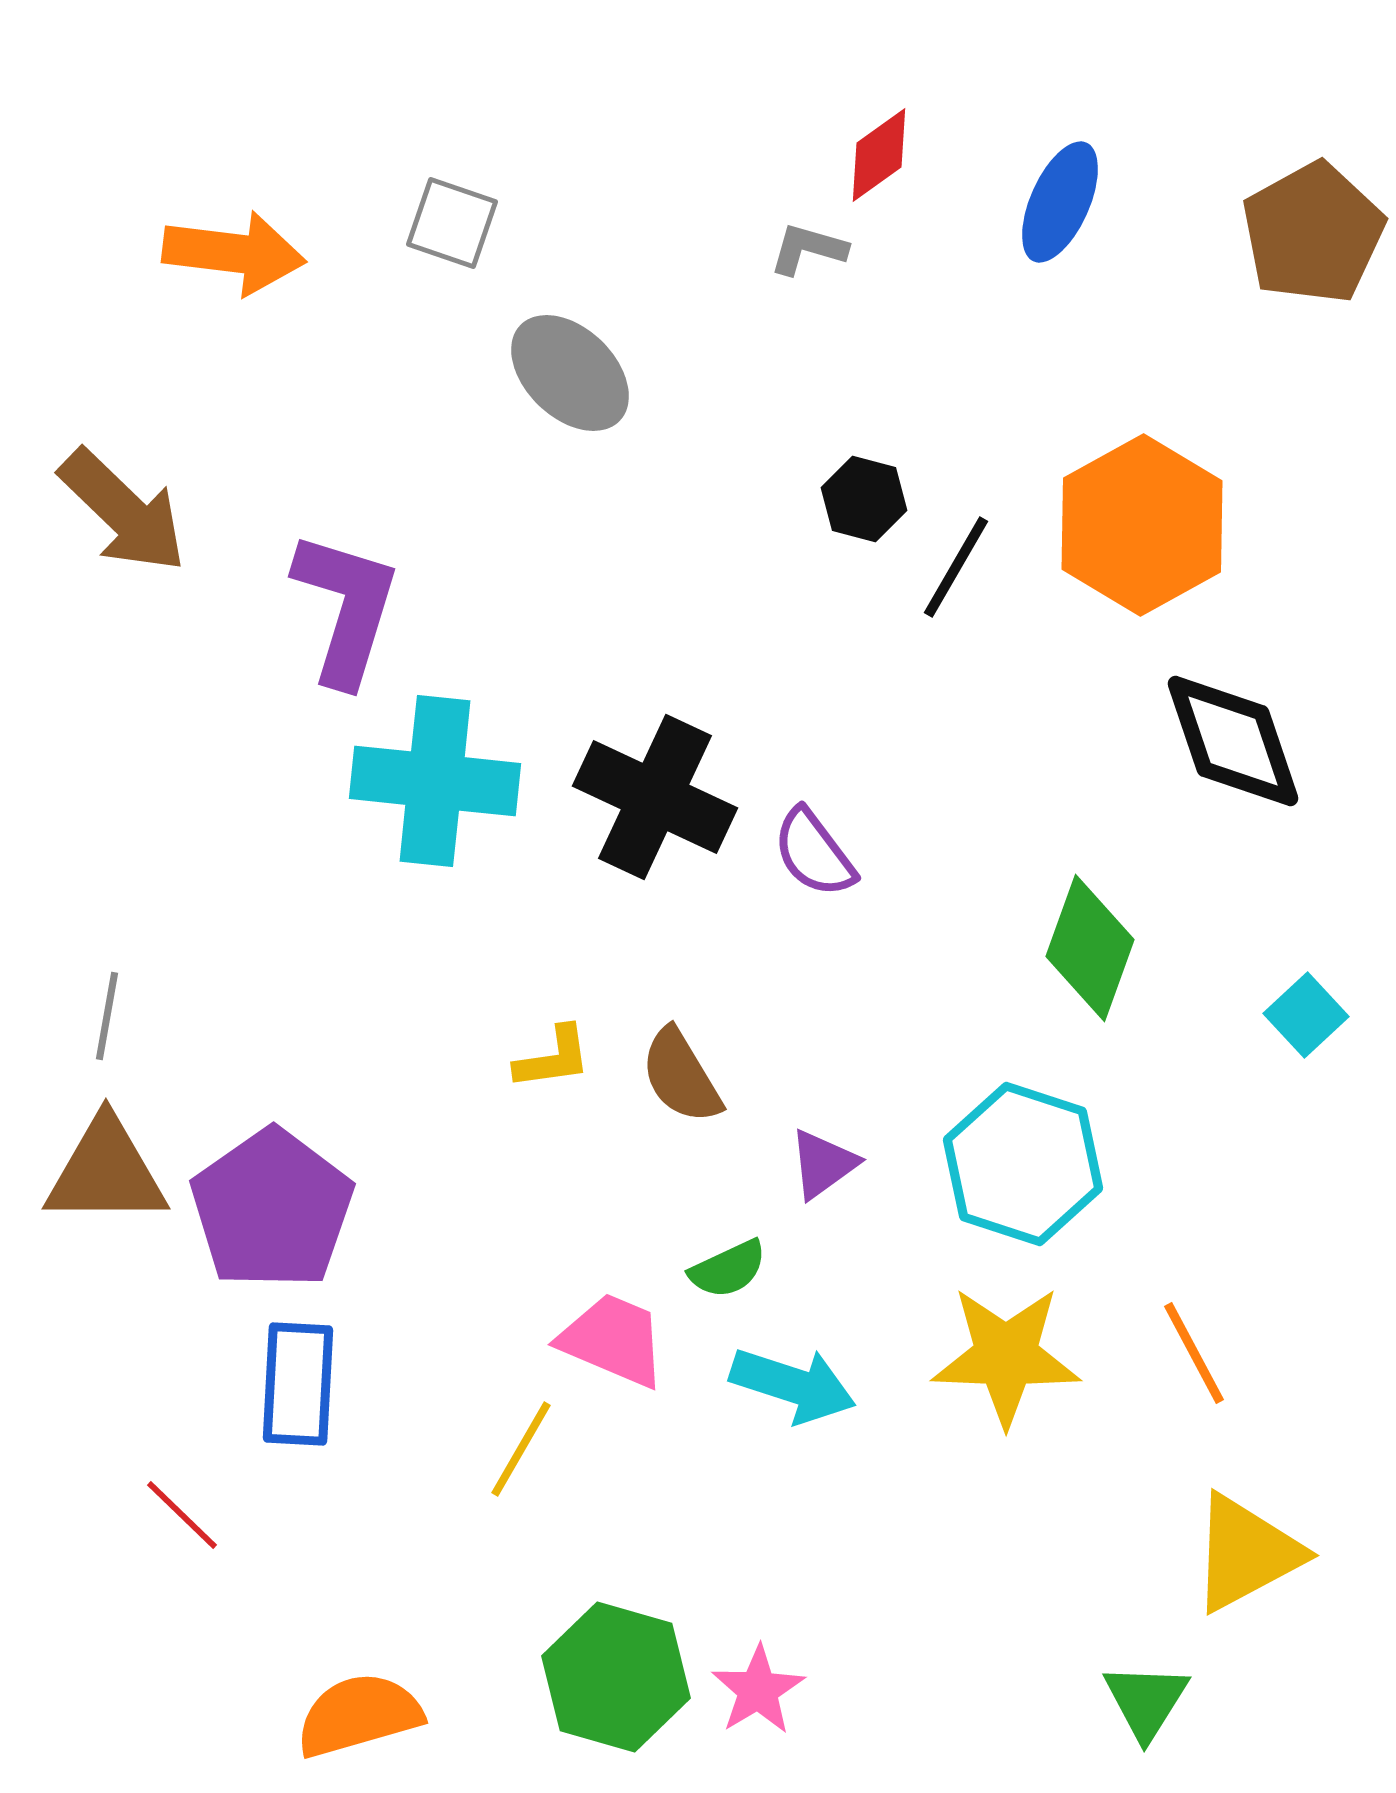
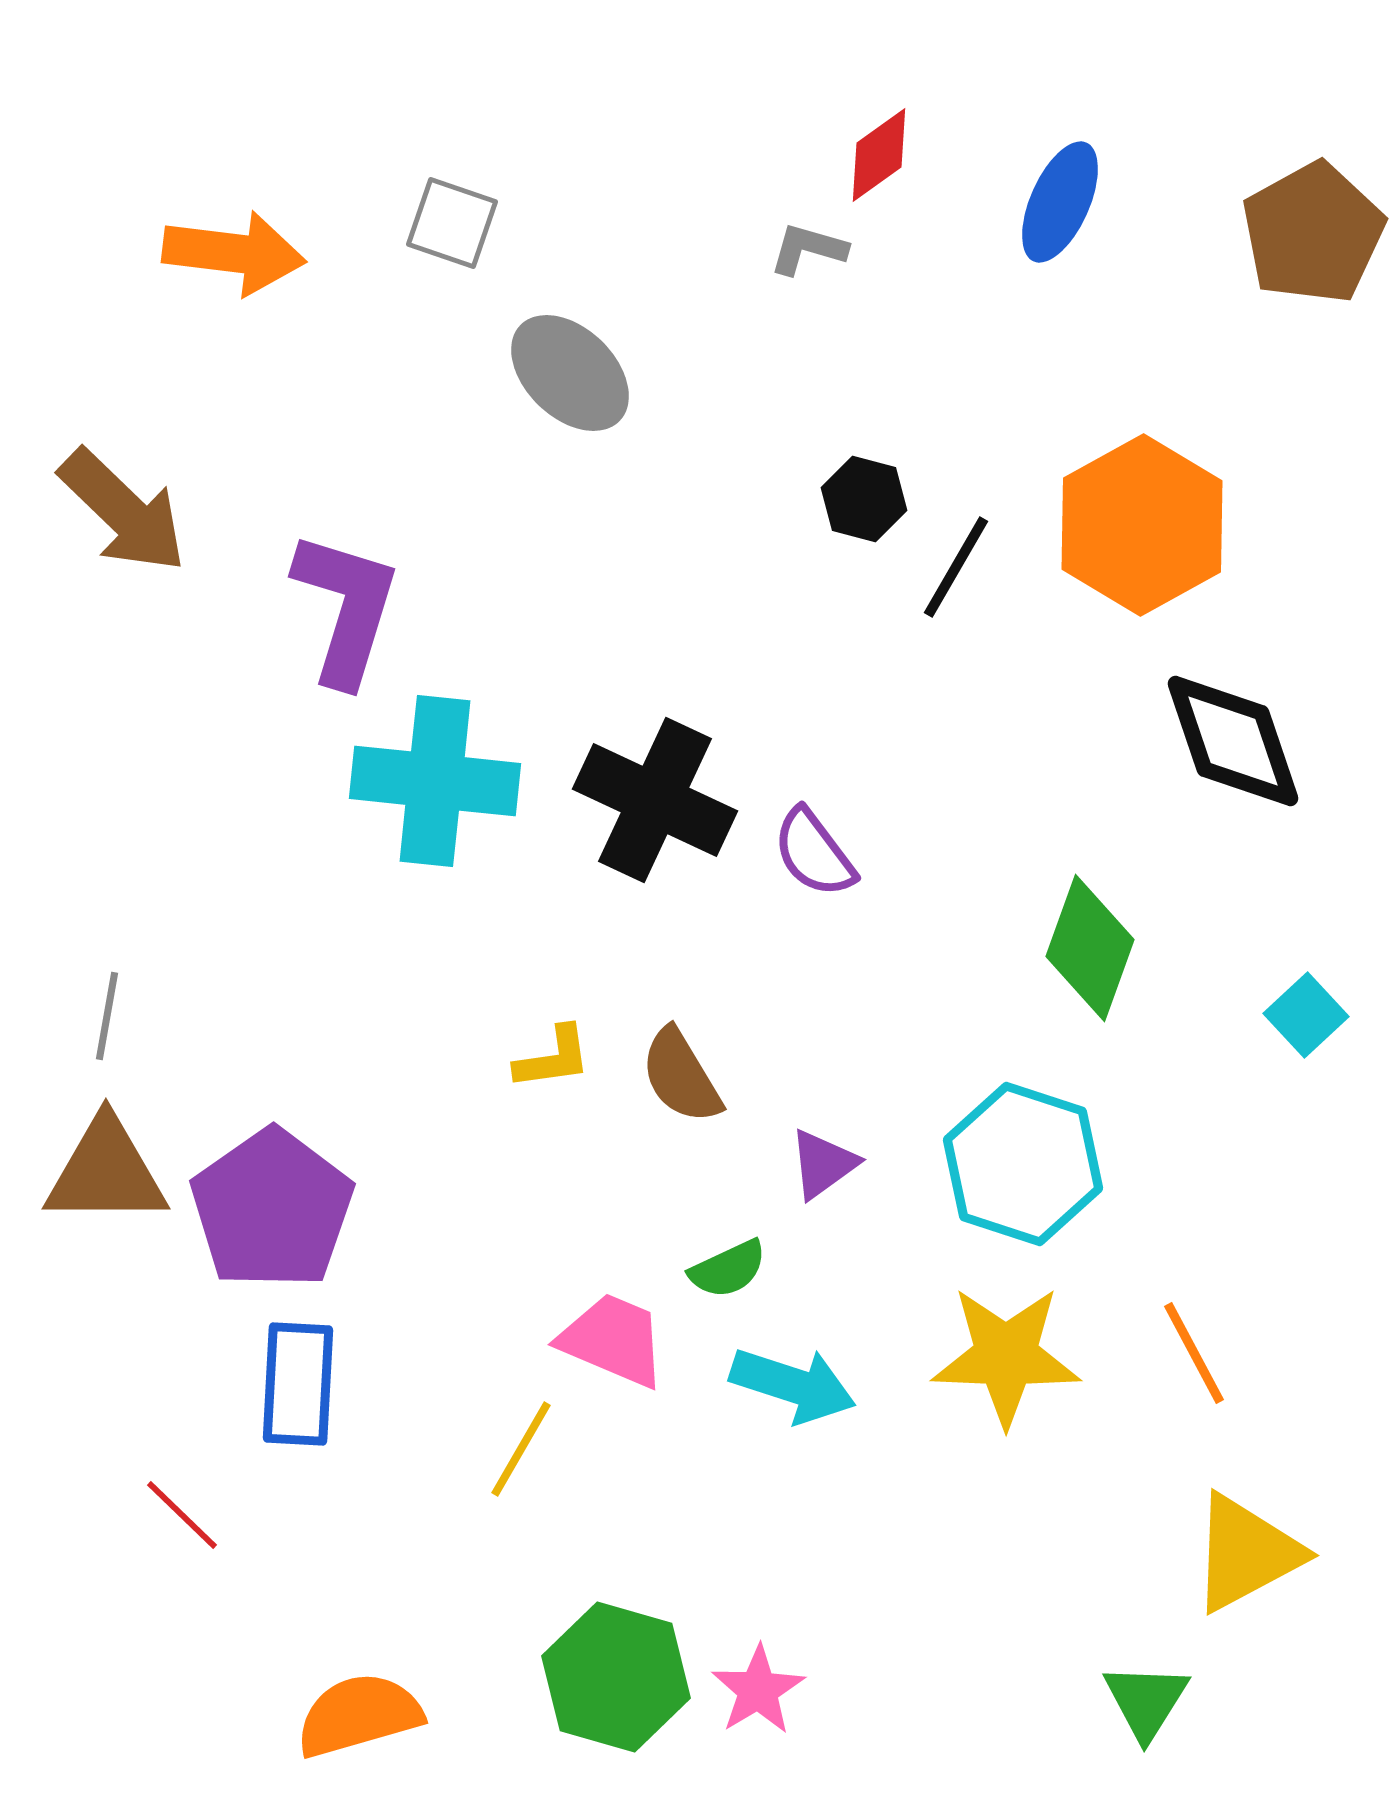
black cross: moved 3 px down
